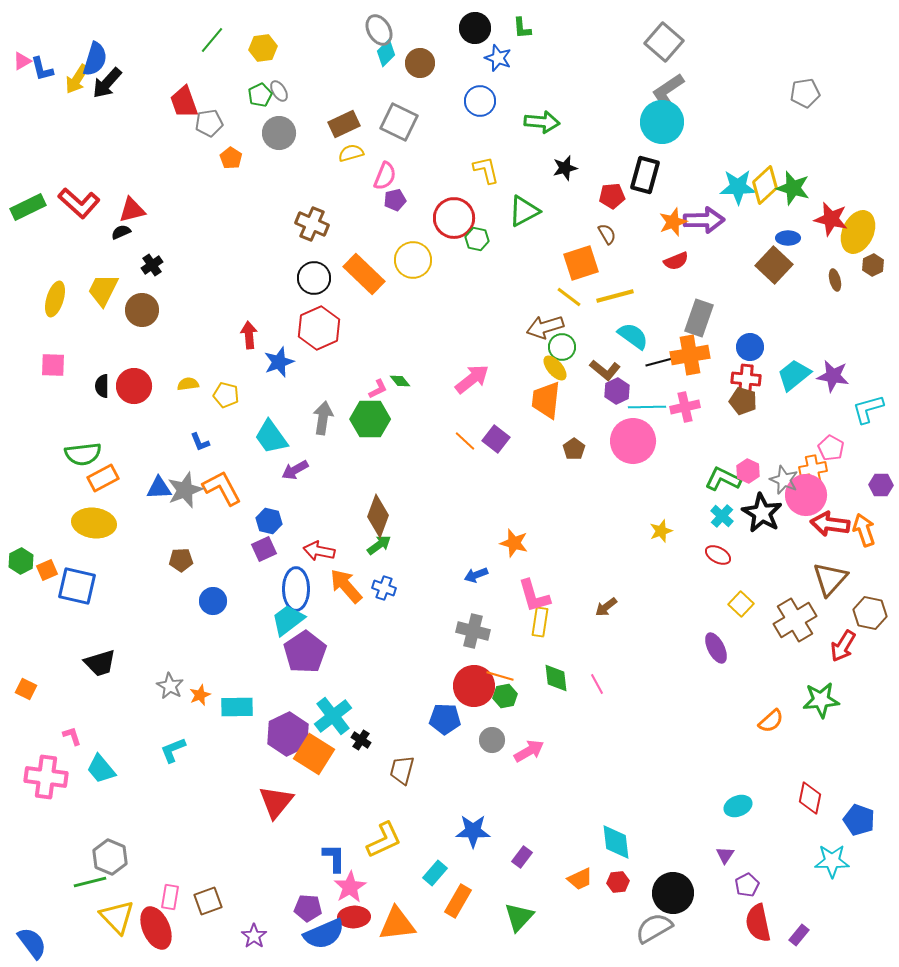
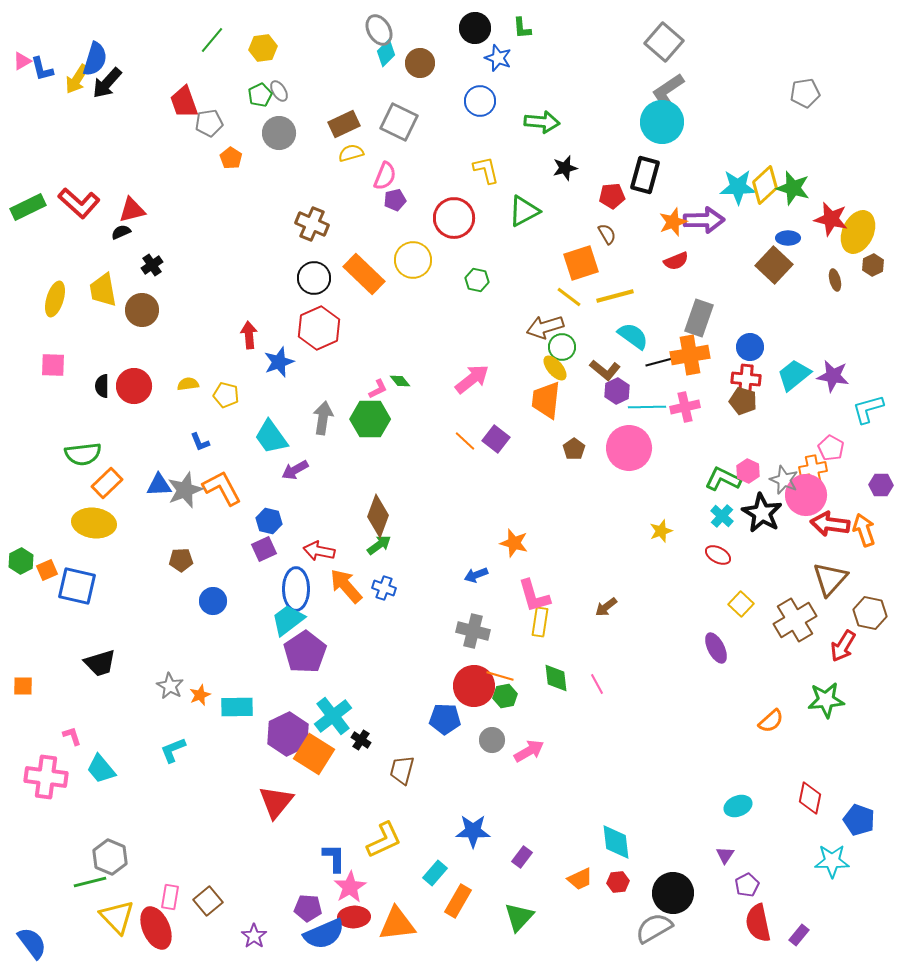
green hexagon at (477, 239): moved 41 px down
yellow trapezoid at (103, 290): rotated 36 degrees counterclockwise
pink circle at (633, 441): moved 4 px left, 7 px down
orange rectangle at (103, 478): moved 4 px right, 5 px down; rotated 16 degrees counterclockwise
blue triangle at (159, 488): moved 3 px up
orange square at (26, 689): moved 3 px left, 3 px up; rotated 25 degrees counterclockwise
green star at (821, 700): moved 5 px right
brown square at (208, 901): rotated 20 degrees counterclockwise
